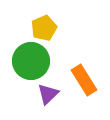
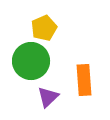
orange rectangle: rotated 28 degrees clockwise
purple triangle: moved 3 px down
